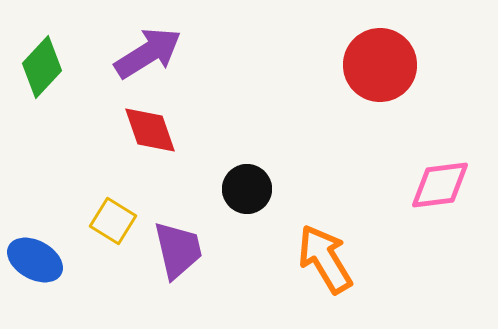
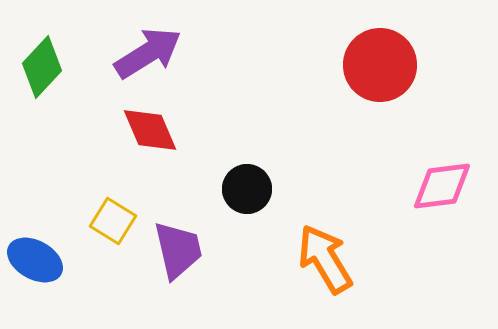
red diamond: rotated 4 degrees counterclockwise
pink diamond: moved 2 px right, 1 px down
